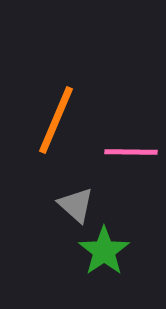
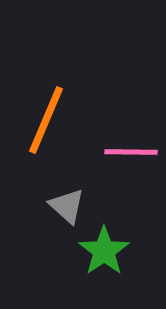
orange line: moved 10 px left
gray triangle: moved 9 px left, 1 px down
